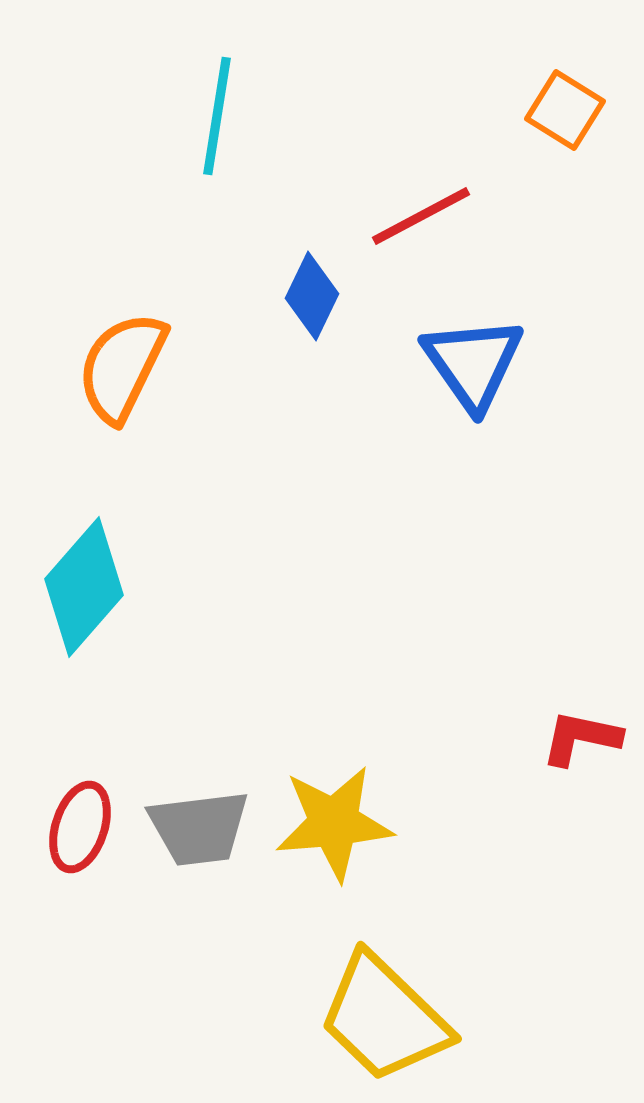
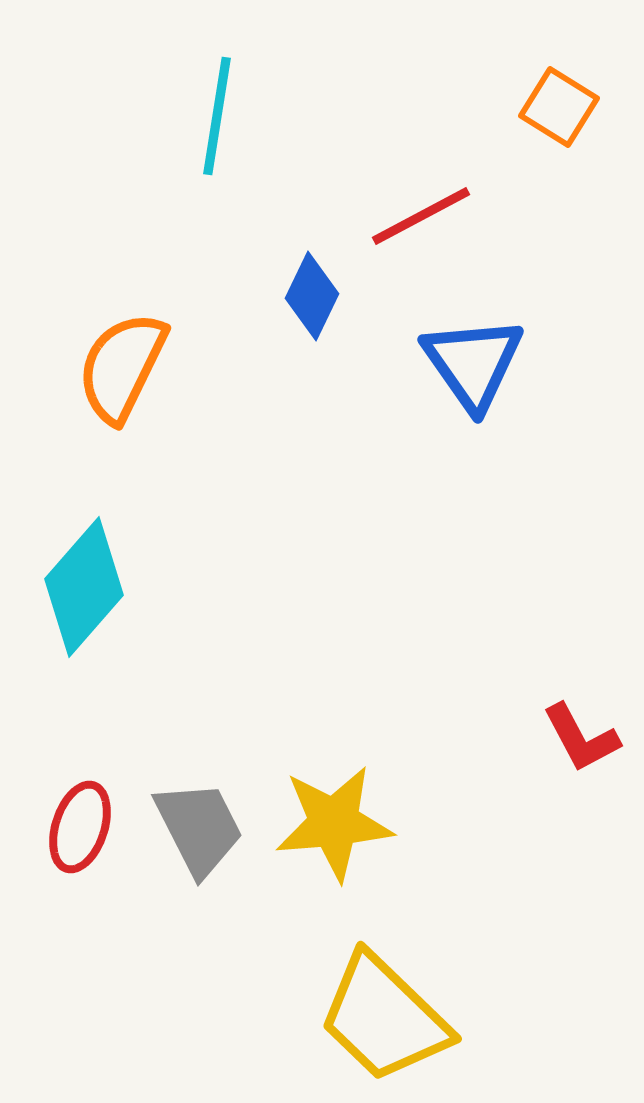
orange square: moved 6 px left, 3 px up
red L-shape: rotated 130 degrees counterclockwise
gray trapezoid: rotated 110 degrees counterclockwise
